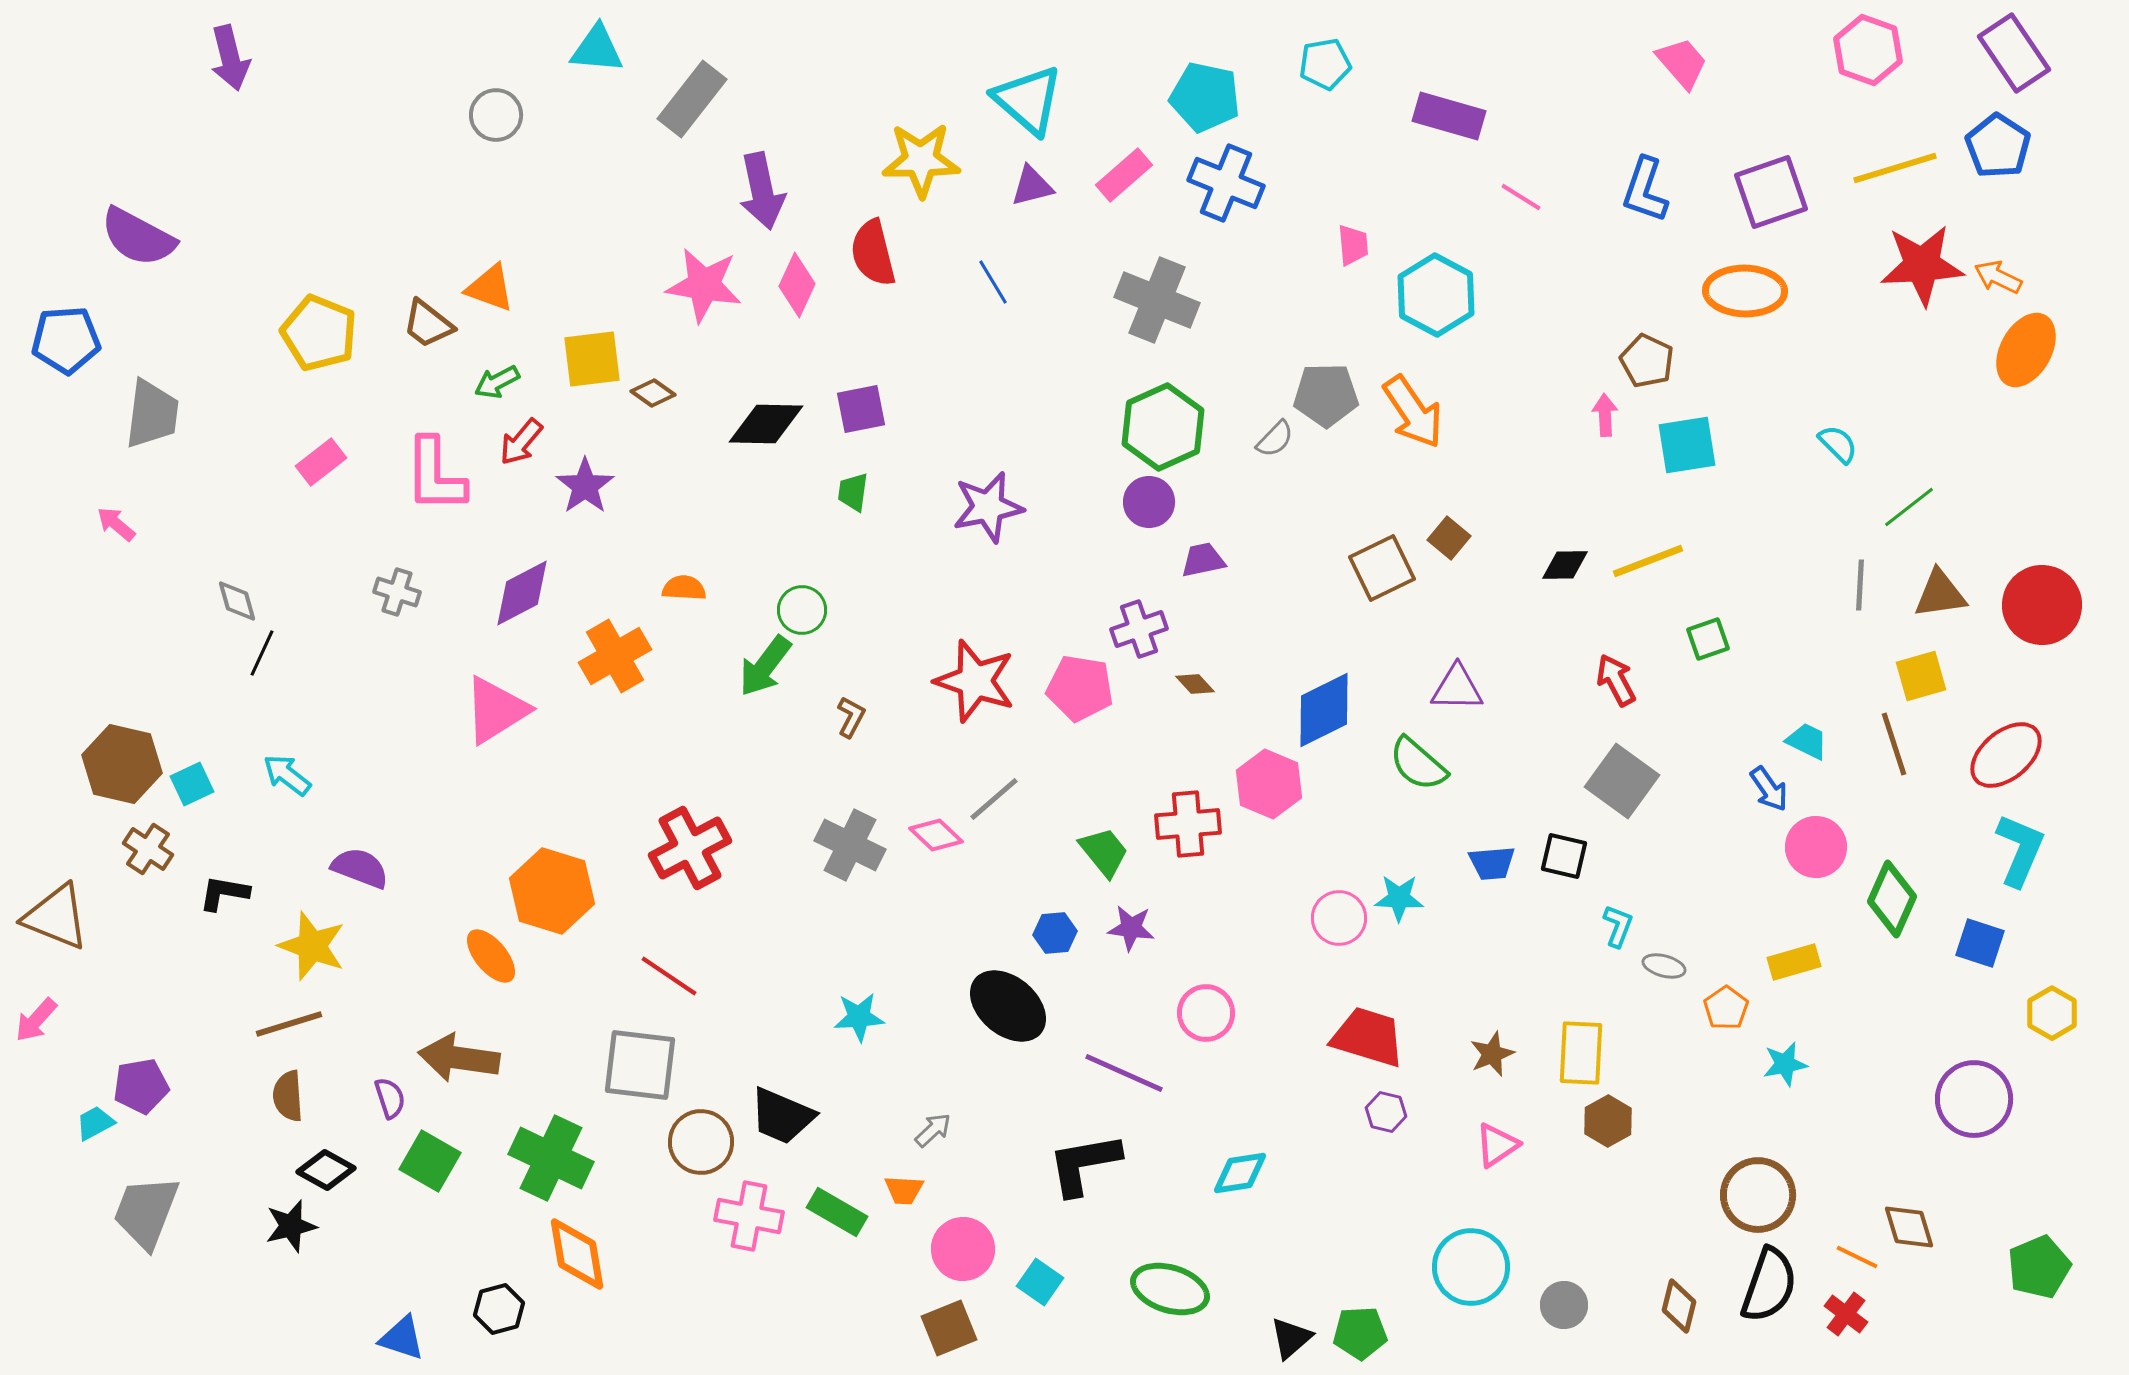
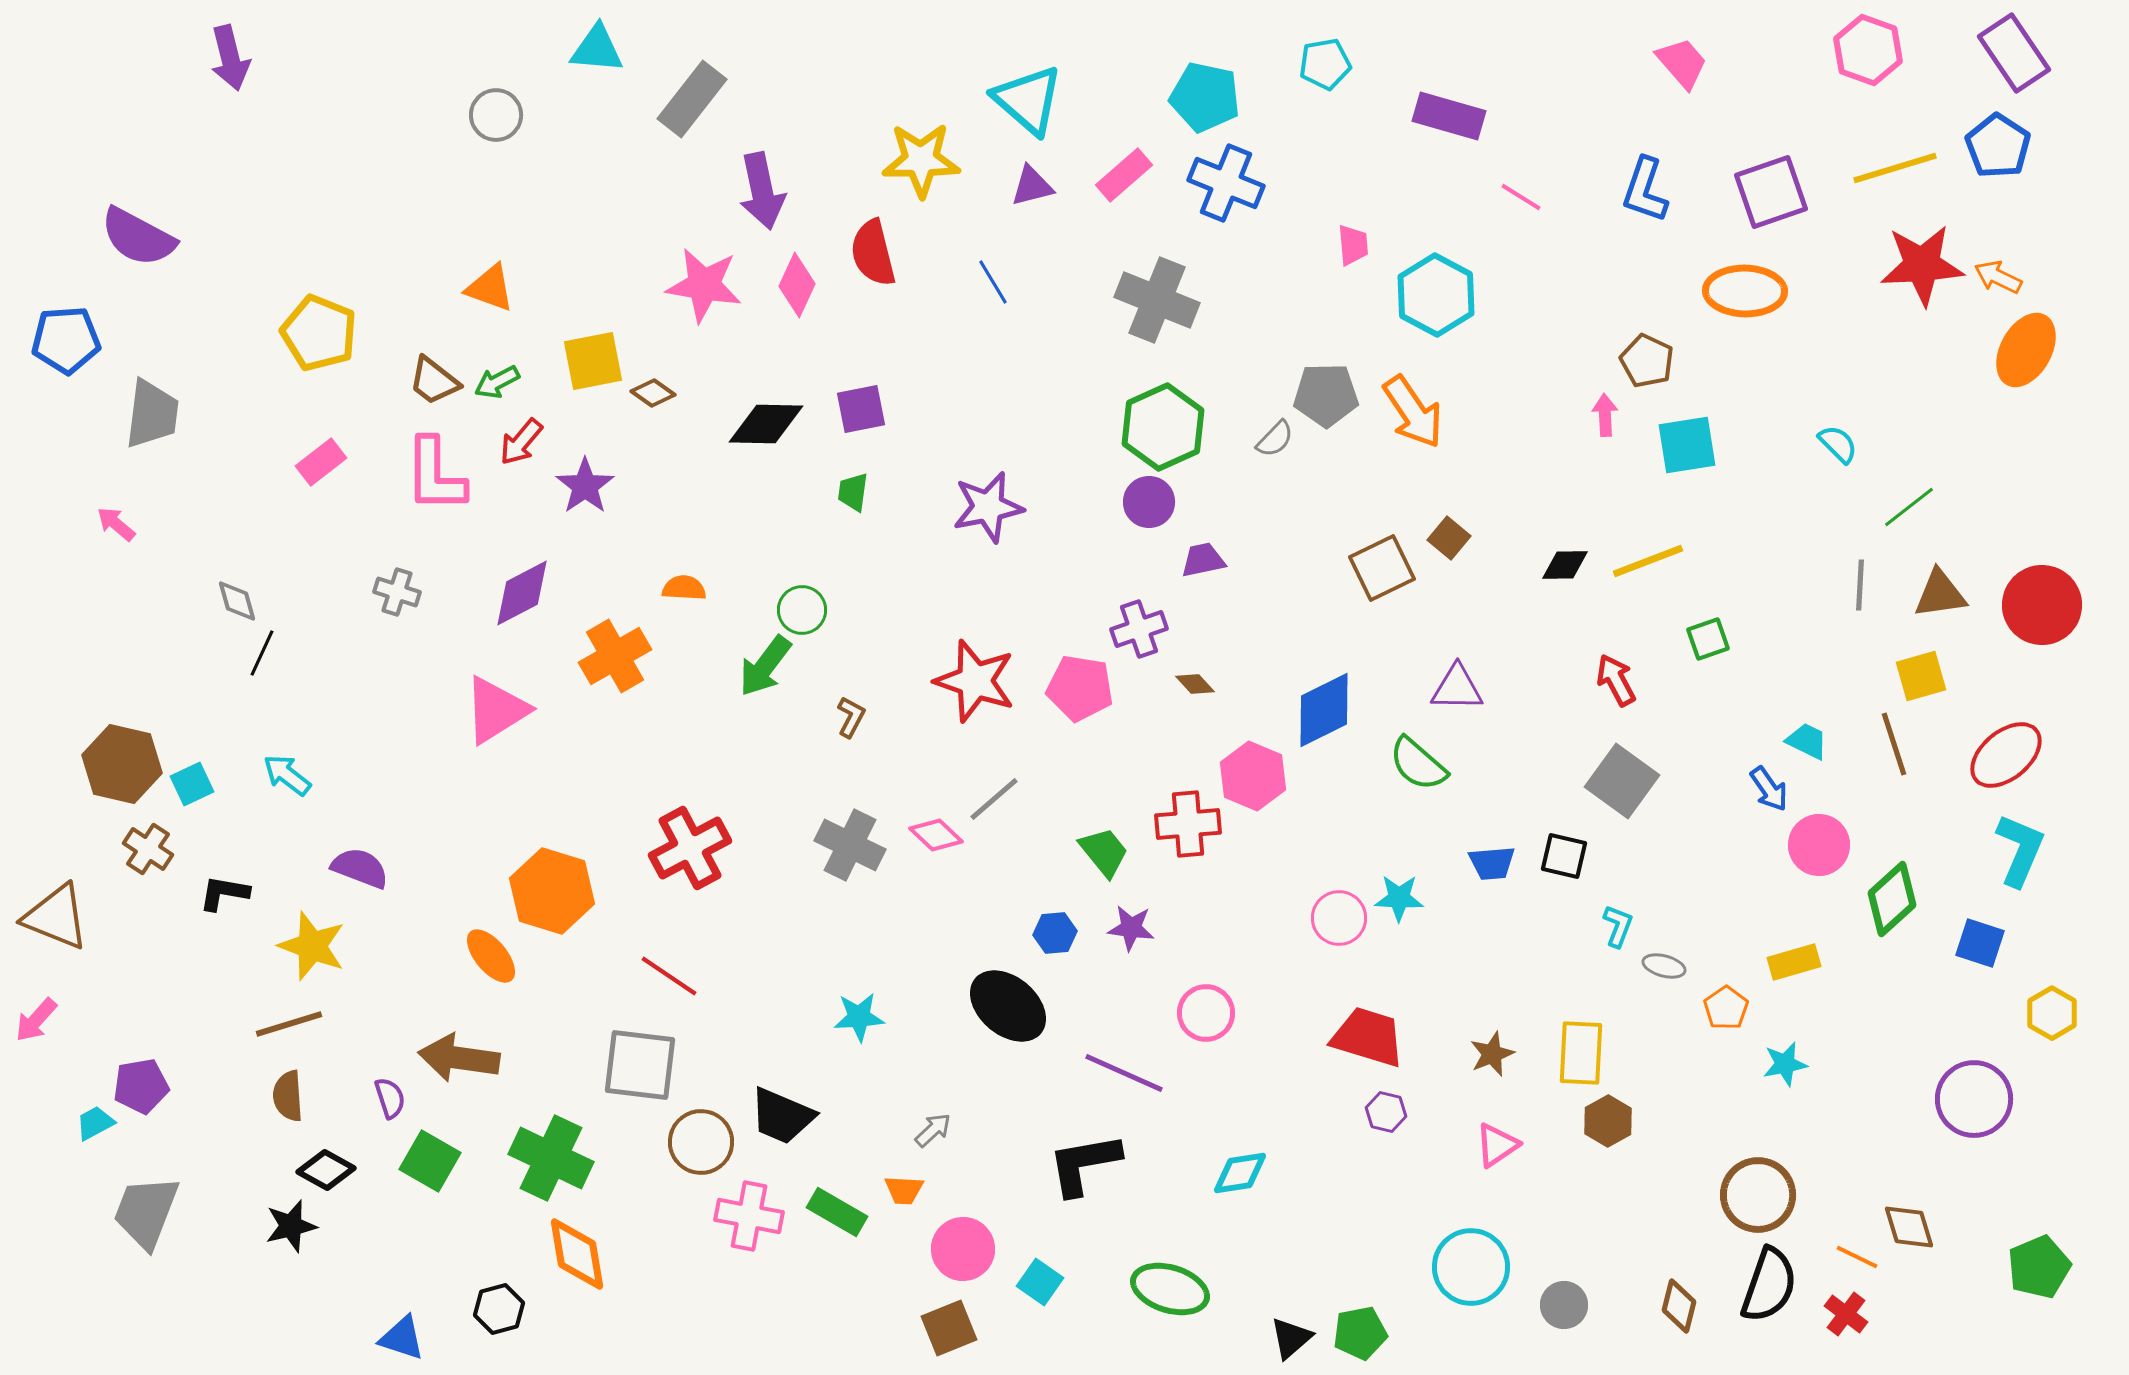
brown trapezoid at (428, 324): moved 6 px right, 57 px down
yellow square at (592, 359): moved 1 px right, 2 px down; rotated 4 degrees counterclockwise
pink hexagon at (1269, 784): moved 16 px left, 8 px up
pink circle at (1816, 847): moved 3 px right, 2 px up
green diamond at (1892, 899): rotated 24 degrees clockwise
green pentagon at (1360, 1333): rotated 8 degrees counterclockwise
